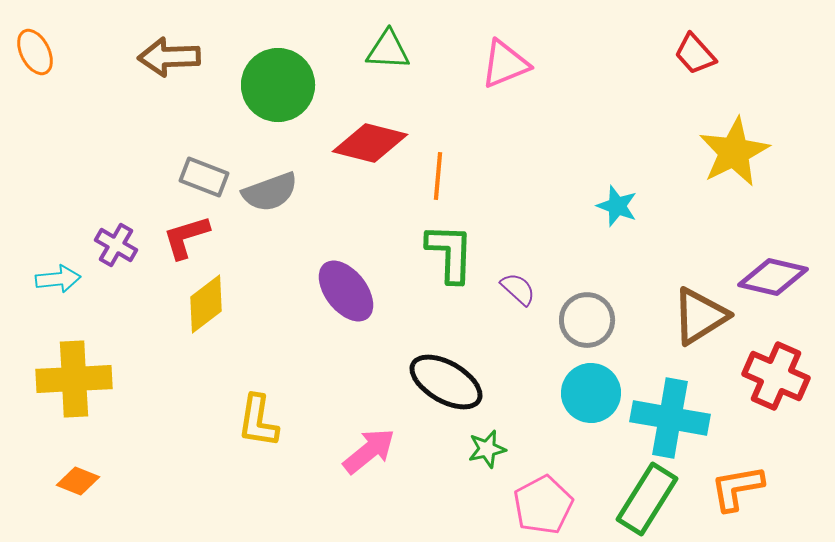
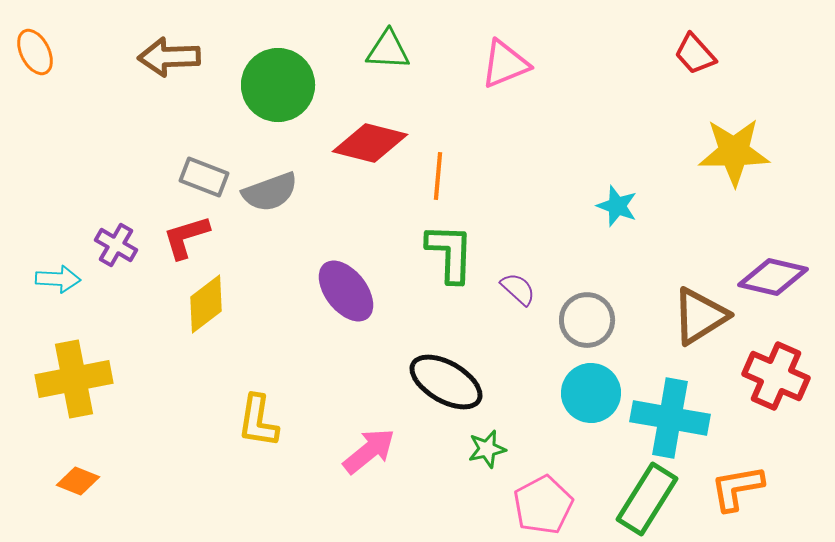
yellow star: rotated 26 degrees clockwise
cyan arrow: rotated 9 degrees clockwise
yellow cross: rotated 8 degrees counterclockwise
